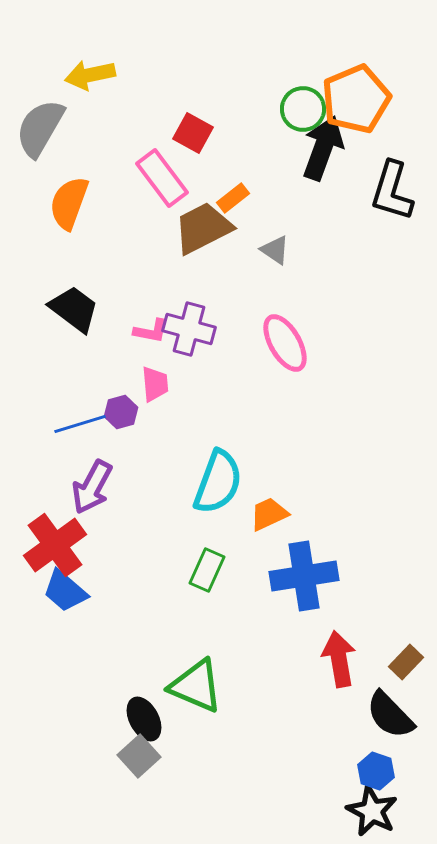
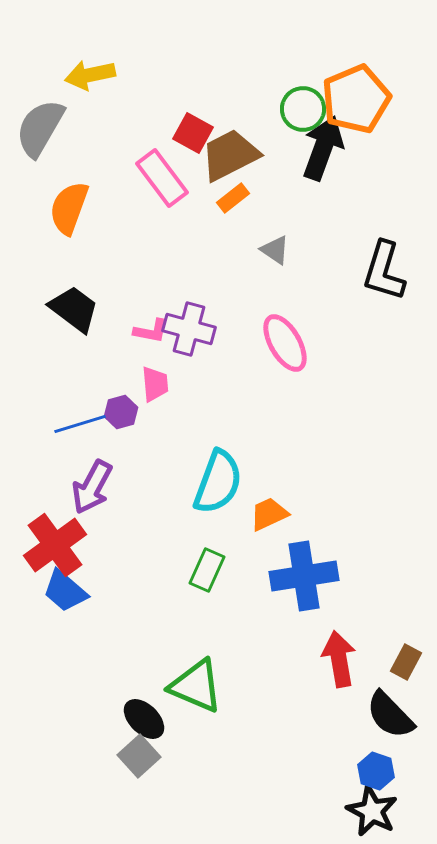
black L-shape: moved 8 px left, 80 px down
orange semicircle: moved 5 px down
brown trapezoid: moved 27 px right, 73 px up
brown rectangle: rotated 16 degrees counterclockwise
black ellipse: rotated 18 degrees counterclockwise
